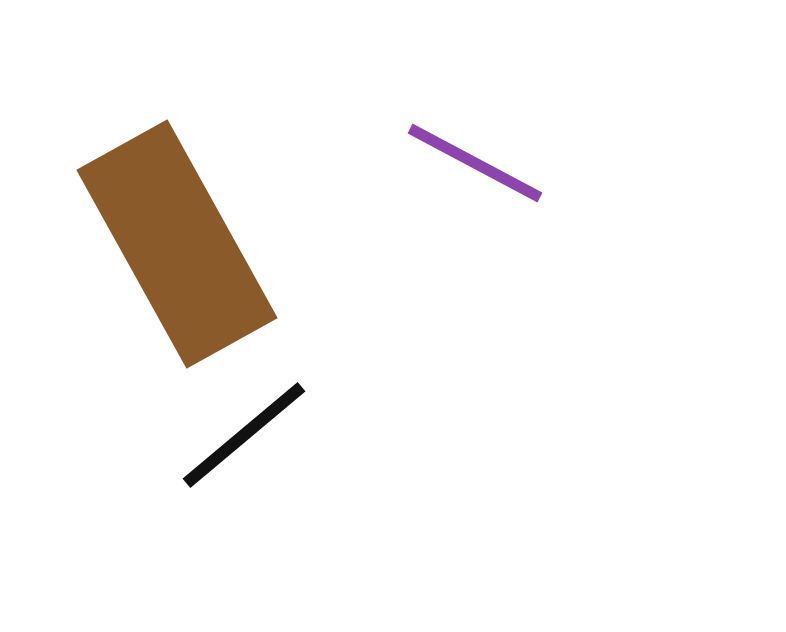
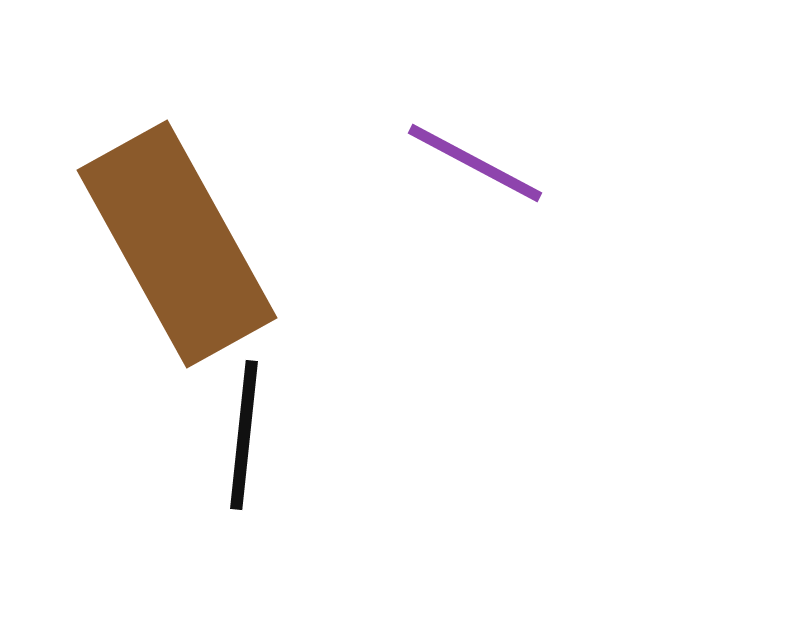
black line: rotated 44 degrees counterclockwise
